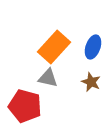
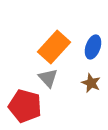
gray triangle: rotated 35 degrees clockwise
brown star: moved 1 px down
